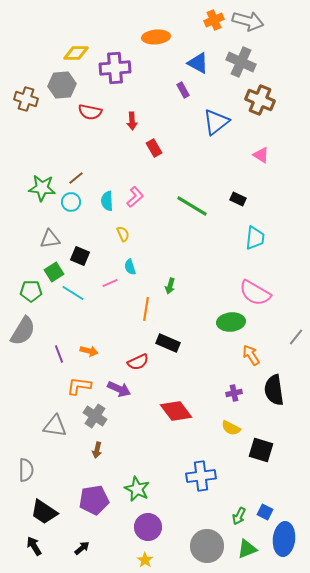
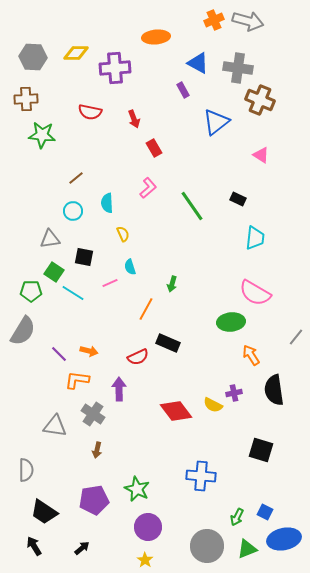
gray cross at (241, 62): moved 3 px left, 6 px down; rotated 16 degrees counterclockwise
gray hexagon at (62, 85): moved 29 px left, 28 px up; rotated 8 degrees clockwise
brown cross at (26, 99): rotated 20 degrees counterclockwise
red arrow at (132, 121): moved 2 px right, 2 px up; rotated 18 degrees counterclockwise
green star at (42, 188): moved 53 px up
pink L-shape at (135, 197): moved 13 px right, 9 px up
cyan semicircle at (107, 201): moved 2 px down
cyan circle at (71, 202): moved 2 px right, 9 px down
green line at (192, 206): rotated 24 degrees clockwise
black square at (80, 256): moved 4 px right, 1 px down; rotated 12 degrees counterclockwise
green square at (54, 272): rotated 24 degrees counterclockwise
green arrow at (170, 286): moved 2 px right, 2 px up
orange line at (146, 309): rotated 20 degrees clockwise
purple line at (59, 354): rotated 24 degrees counterclockwise
red semicircle at (138, 362): moved 5 px up
orange L-shape at (79, 386): moved 2 px left, 6 px up
purple arrow at (119, 389): rotated 115 degrees counterclockwise
gray cross at (95, 416): moved 2 px left, 2 px up
yellow semicircle at (231, 428): moved 18 px left, 23 px up
blue cross at (201, 476): rotated 12 degrees clockwise
green arrow at (239, 516): moved 2 px left, 1 px down
blue ellipse at (284, 539): rotated 72 degrees clockwise
